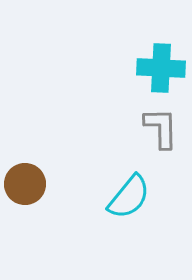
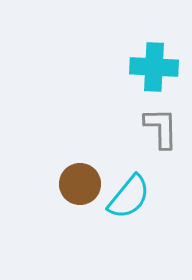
cyan cross: moved 7 px left, 1 px up
brown circle: moved 55 px right
